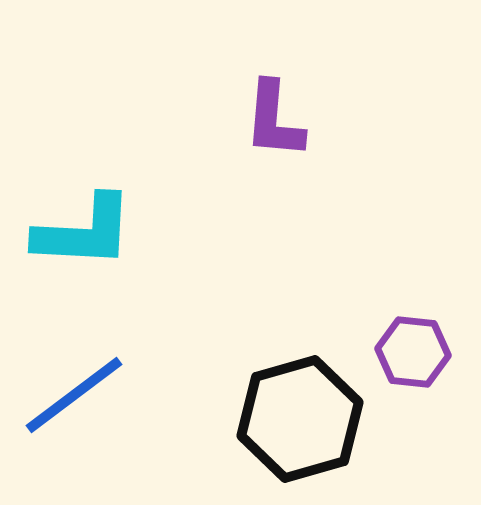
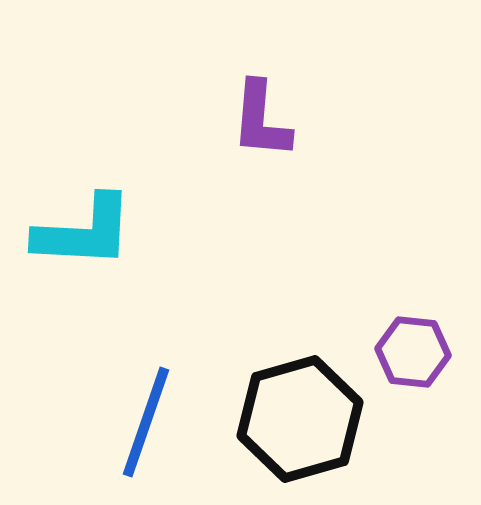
purple L-shape: moved 13 px left
blue line: moved 72 px right, 27 px down; rotated 34 degrees counterclockwise
